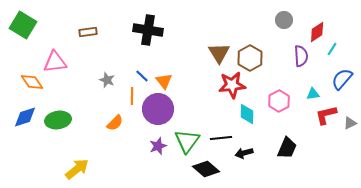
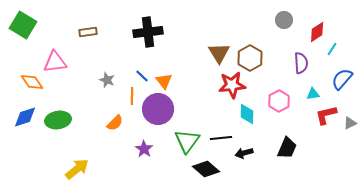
black cross: moved 2 px down; rotated 16 degrees counterclockwise
purple semicircle: moved 7 px down
purple star: moved 14 px left, 3 px down; rotated 18 degrees counterclockwise
